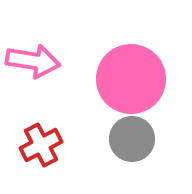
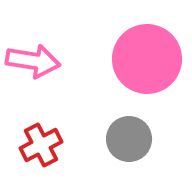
pink circle: moved 16 px right, 20 px up
gray circle: moved 3 px left
